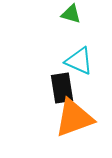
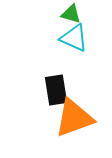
cyan triangle: moved 5 px left, 23 px up
black rectangle: moved 6 px left, 2 px down
